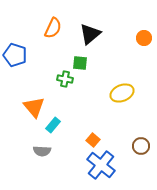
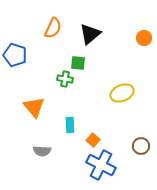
green square: moved 2 px left
cyan rectangle: moved 17 px right; rotated 42 degrees counterclockwise
blue cross: rotated 12 degrees counterclockwise
